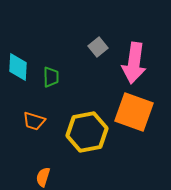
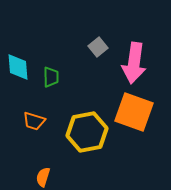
cyan diamond: rotated 8 degrees counterclockwise
